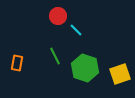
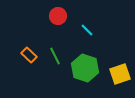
cyan line: moved 11 px right
orange rectangle: moved 12 px right, 8 px up; rotated 56 degrees counterclockwise
